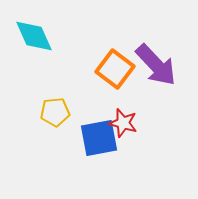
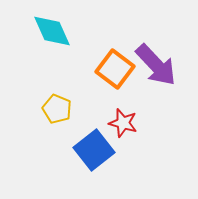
cyan diamond: moved 18 px right, 5 px up
yellow pentagon: moved 2 px right, 3 px up; rotated 28 degrees clockwise
blue square: moved 5 px left, 12 px down; rotated 27 degrees counterclockwise
